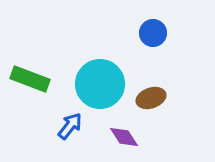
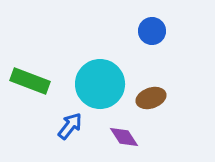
blue circle: moved 1 px left, 2 px up
green rectangle: moved 2 px down
